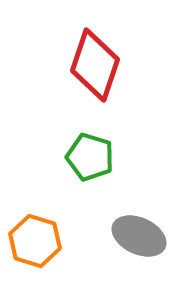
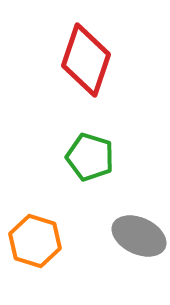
red diamond: moved 9 px left, 5 px up
